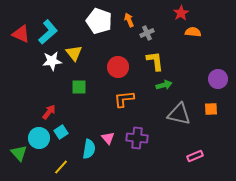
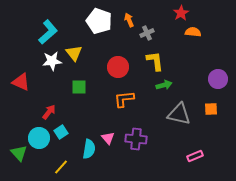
red triangle: moved 48 px down
purple cross: moved 1 px left, 1 px down
